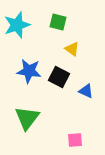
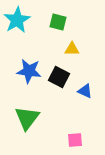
cyan star: moved 5 px up; rotated 12 degrees counterclockwise
yellow triangle: rotated 35 degrees counterclockwise
blue triangle: moved 1 px left
